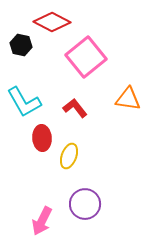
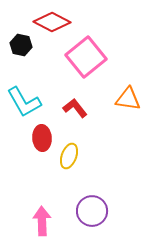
purple circle: moved 7 px right, 7 px down
pink arrow: rotated 152 degrees clockwise
